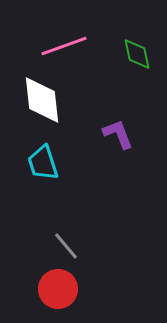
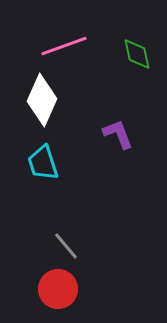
white diamond: rotated 30 degrees clockwise
